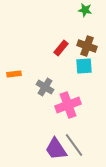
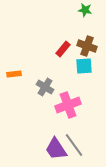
red rectangle: moved 2 px right, 1 px down
